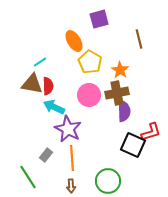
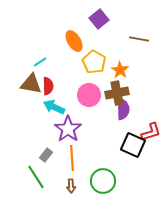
purple square: rotated 24 degrees counterclockwise
brown line: rotated 66 degrees counterclockwise
yellow pentagon: moved 4 px right
brown triangle: moved 1 px left
purple semicircle: moved 1 px left, 2 px up
purple star: rotated 8 degrees clockwise
green line: moved 8 px right
green circle: moved 5 px left
